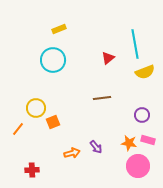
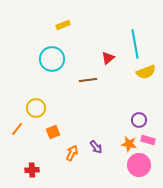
yellow rectangle: moved 4 px right, 4 px up
cyan circle: moved 1 px left, 1 px up
yellow semicircle: moved 1 px right
brown line: moved 14 px left, 18 px up
purple circle: moved 3 px left, 5 px down
orange square: moved 10 px down
orange line: moved 1 px left
orange star: moved 1 px down
orange arrow: rotated 49 degrees counterclockwise
pink circle: moved 1 px right, 1 px up
